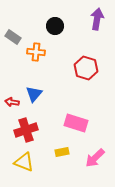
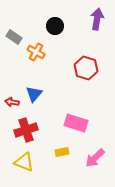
gray rectangle: moved 1 px right
orange cross: rotated 24 degrees clockwise
